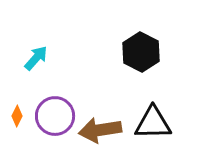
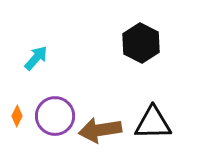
black hexagon: moved 9 px up
